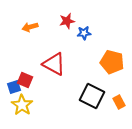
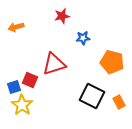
red star: moved 5 px left, 5 px up
orange arrow: moved 14 px left
blue star: moved 1 px left, 5 px down
red triangle: rotated 45 degrees counterclockwise
red square: moved 5 px right
